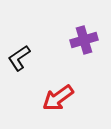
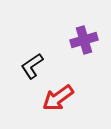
black L-shape: moved 13 px right, 8 px down
